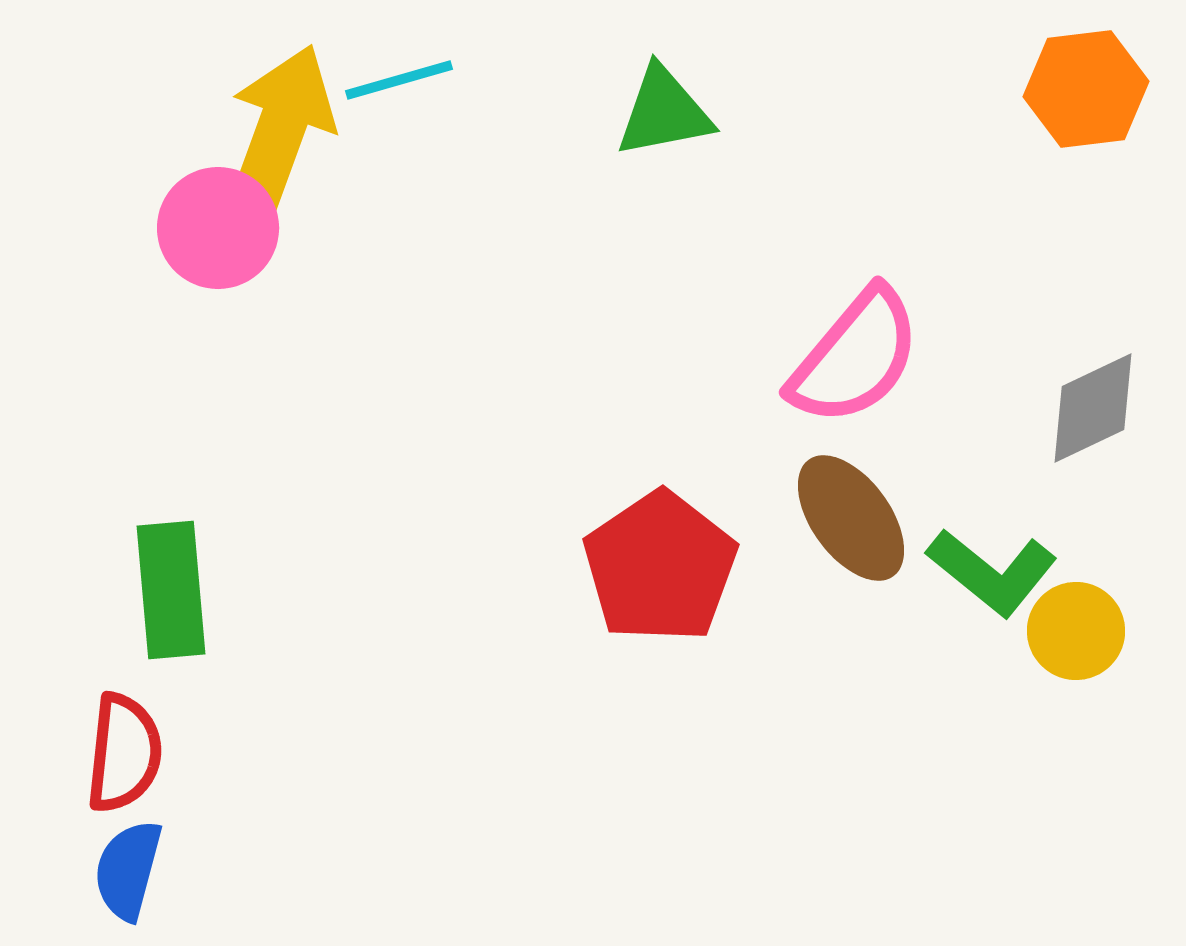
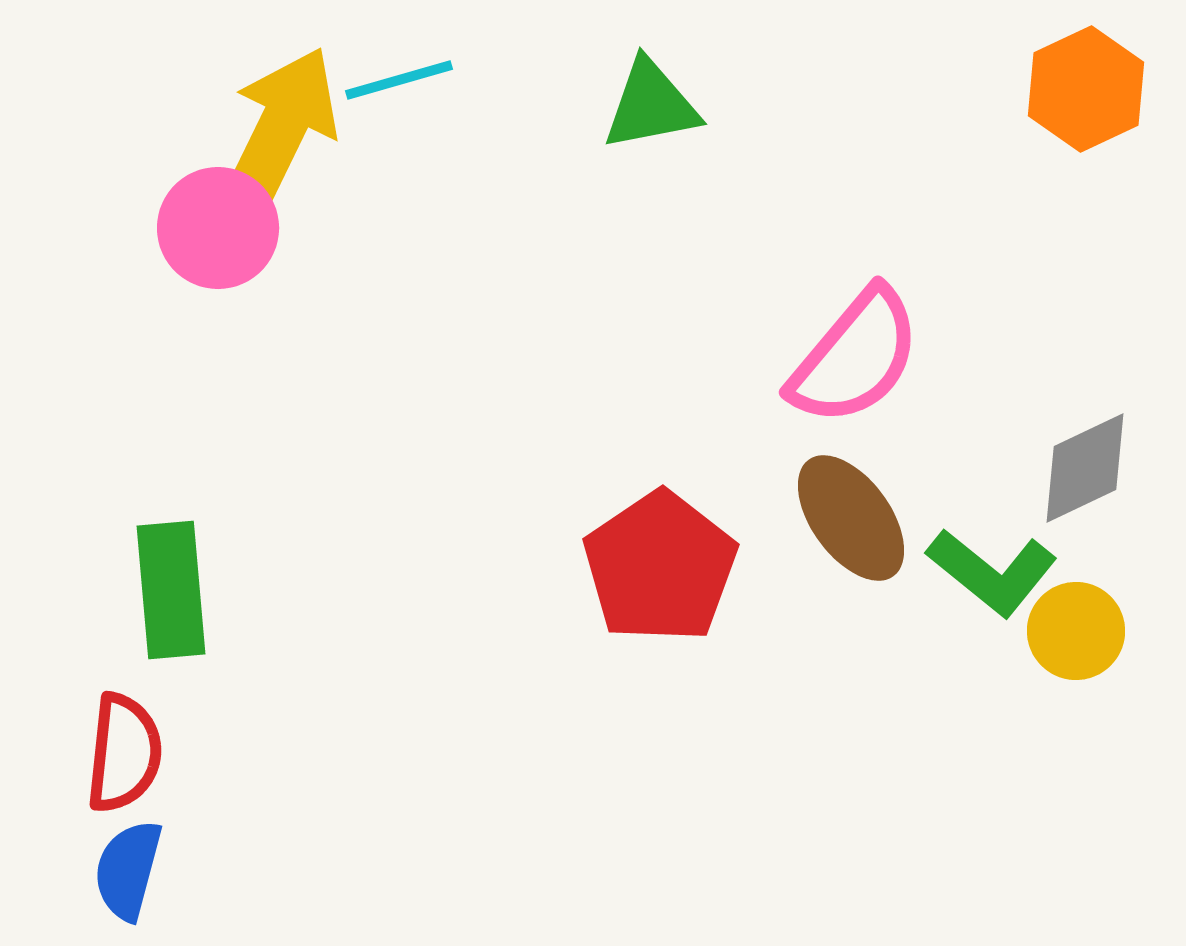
orange hexagon: rotated 18 degrees counterclockwise
green triangle: moved 13 px left, 7 px up
yellow arrow: rotated 6 degrees clockwise
gray diamond: moved 8 px left, 60 px down
